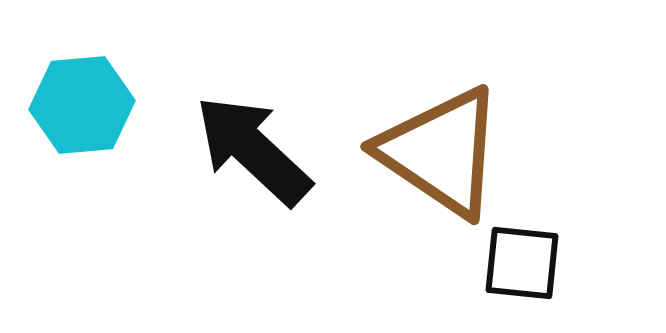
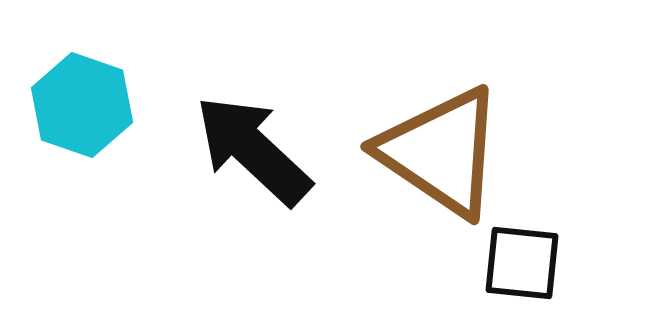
cyan hexagon: rotated 24 degrees clockwise
